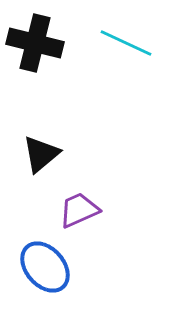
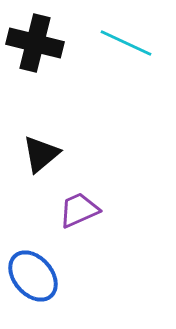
blue ellipse: moved 12 px left, 9 px down
